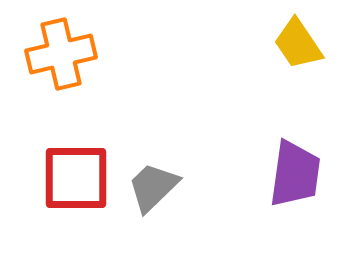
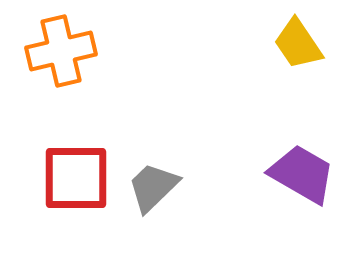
orange cross: moved 3 px up
purple trapezoid: moved 7 px right; rotated 68 degrees counterclockwise
